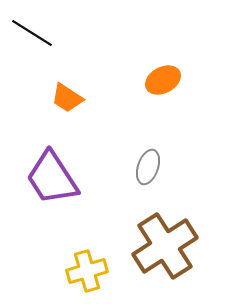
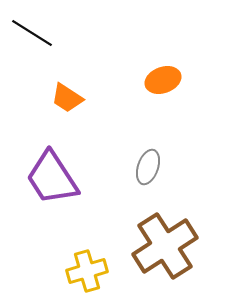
orange ellipse: rotated 8 degrees clockwise
